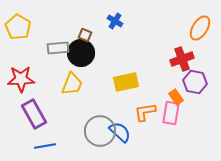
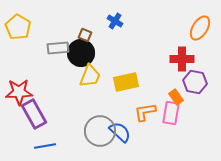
red cross: rotated 20 degrees clockwise
red star: moved 2 px left, 13 px down
yellow trapezoid: moved 18 px right, 8 px up
